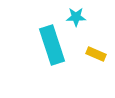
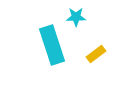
yellow rectangle: rotated 60 degrees counterclockwise
